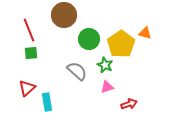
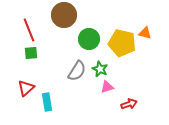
yellow pentagon: moved 1 px right, 1 px up; rotated 24 degrees counterclockwise
green star: moved 5 px left, 4 px down
gray semicircle: rotated 80 degrees clockwise
red triangle: moved 1 px left
